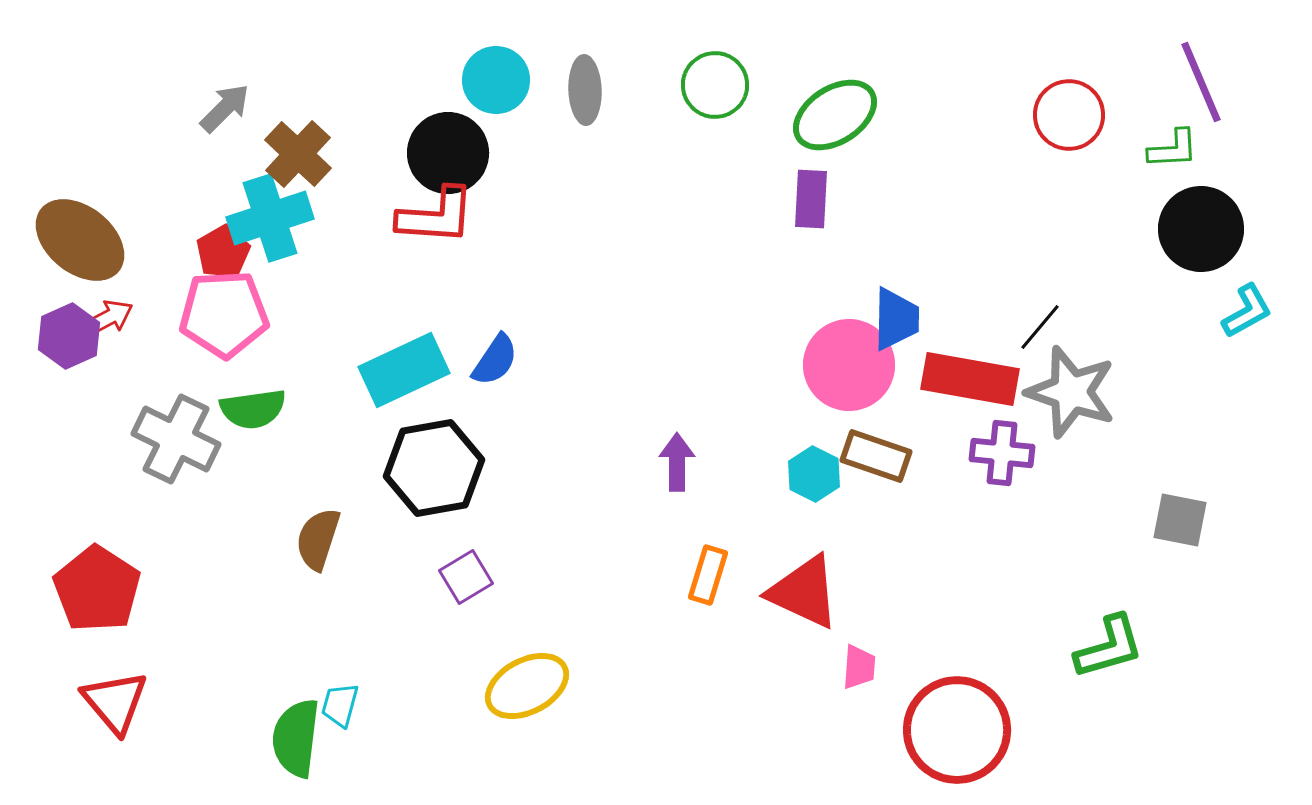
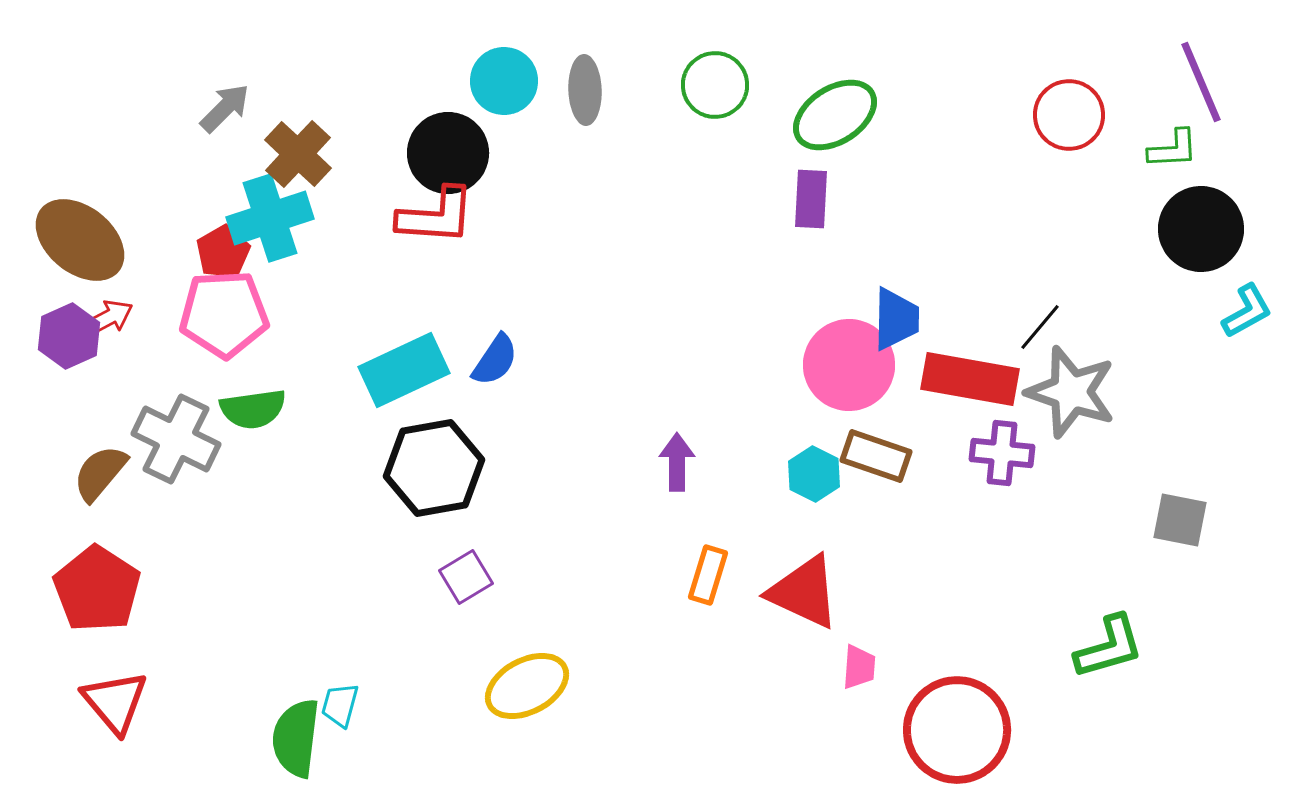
cyan circle at (496, 80): moved 8 px right, 1 px down
brown semicircle at (318, 539): moved 218 px left, 66 px up; rotated 22 degrees clockwise
